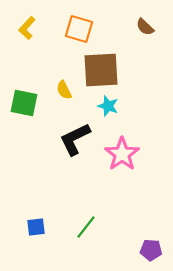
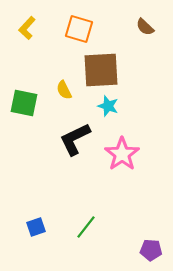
blue square: rotated 12 degrees counterclockwise
